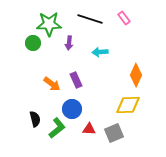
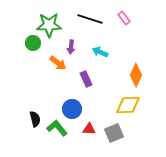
green star: moved 1 px down
purple arrow: moved 2 px right, 4 px down
cyan arrow: rotated 28 degrees clockwise
purple rectangle: moved 10 px right, 1 px up
orange arrow: moved 6 px right, 21 px up
green L-shape: rotated 90 degrees counterclockwise
